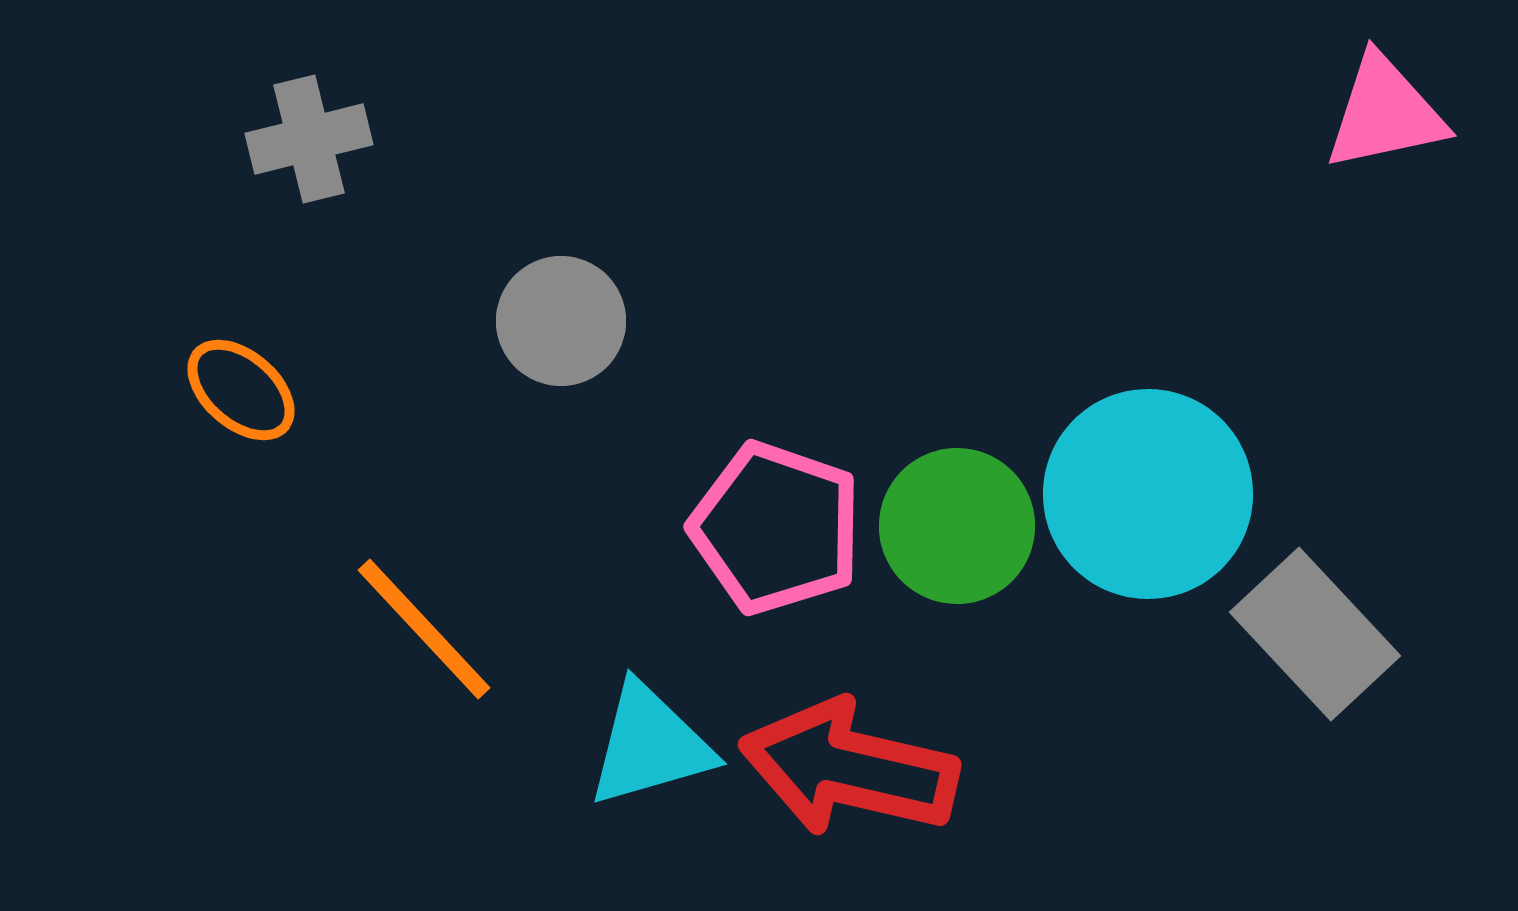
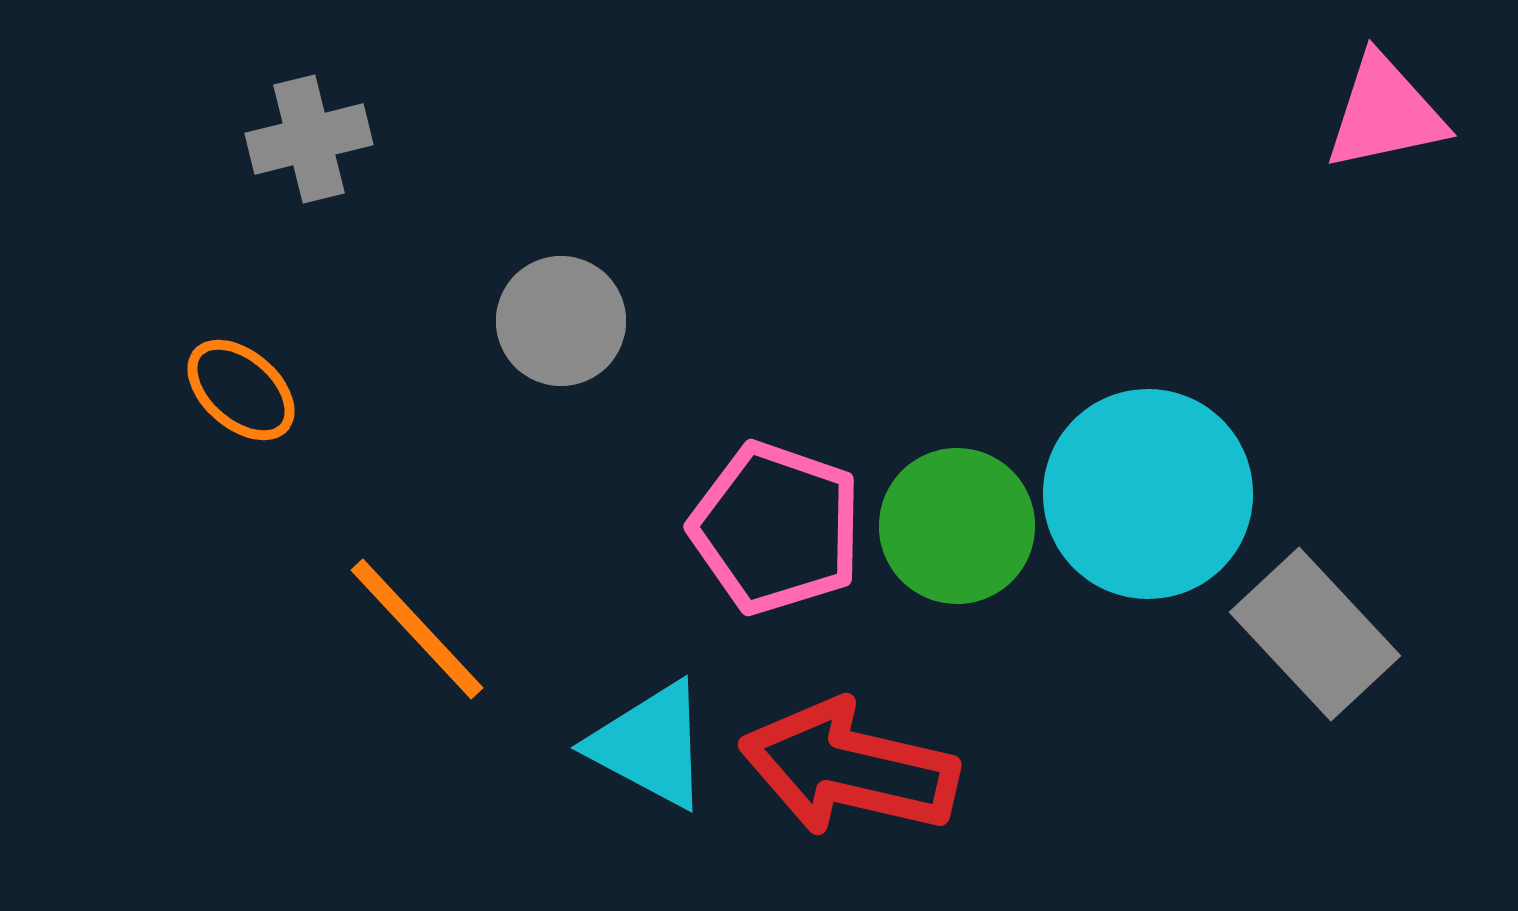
orange line: moved 7 px left
cyan triangle: rotated 44 degrees clockwise
